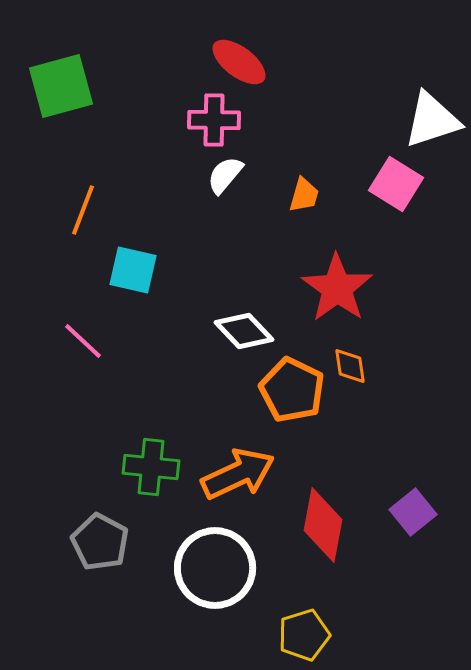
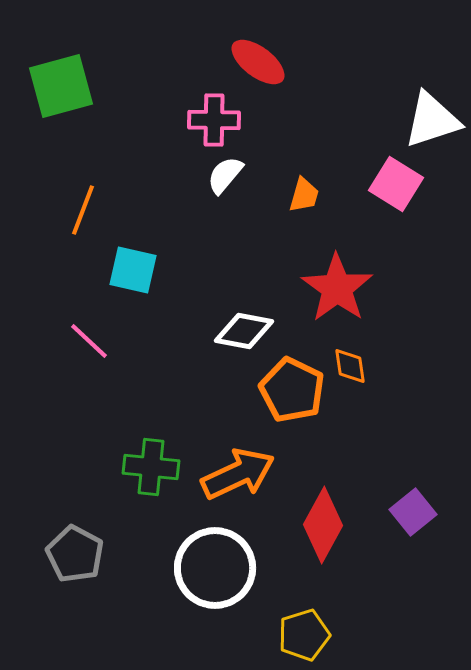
red ellipse: moved 19 px right
white diamond: rotated 36 degrees counterclockwise
pink line: moved 6 px right
red diamond: rotated 18 degrees clockwise
gray pentagon: moved 25 px left, 12 px down
